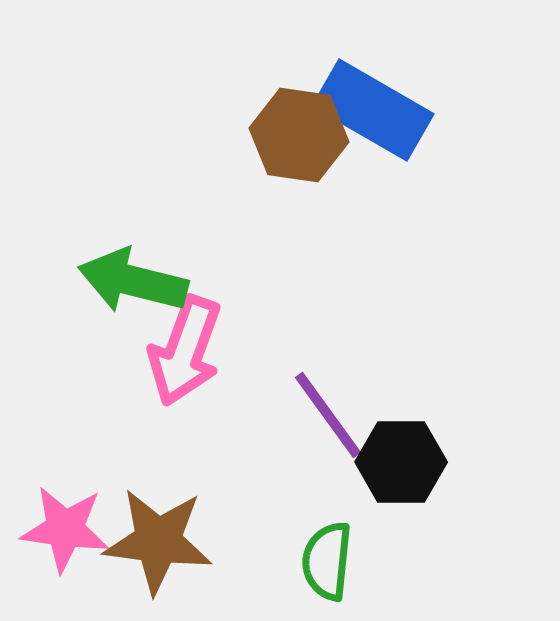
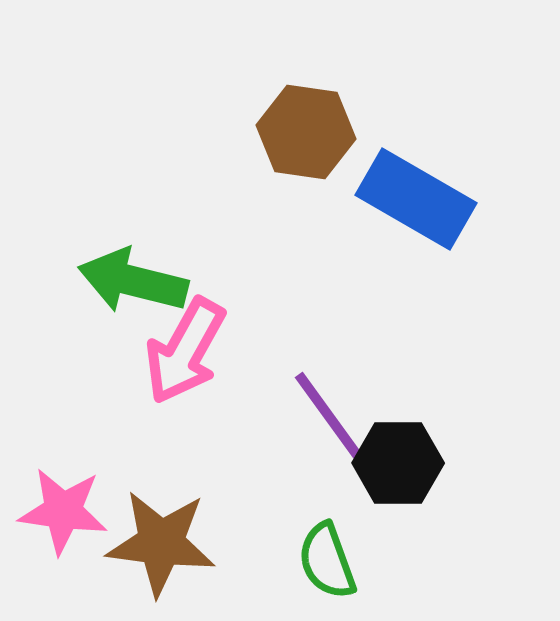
blue rectangle: moved 43 px right, 89 px down
brown hexagon: moved 7 px right, 3 px up
pink arrow: rotated 9 degrees clockwise
black hexagon: moved 3 px left, 1 px down
pink star: moved 2 px left, 18 px up
brown star: moved 3 px right, 2 px down
green semicircle: rotated 26 degrees counterclockwise
